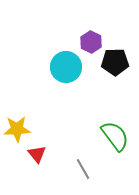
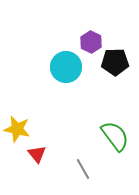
yellow star: rotated 16 degrees clockwise
